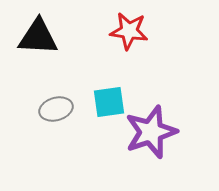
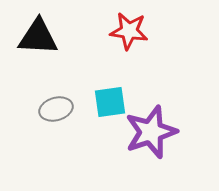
cyan square: moved 1 px right
